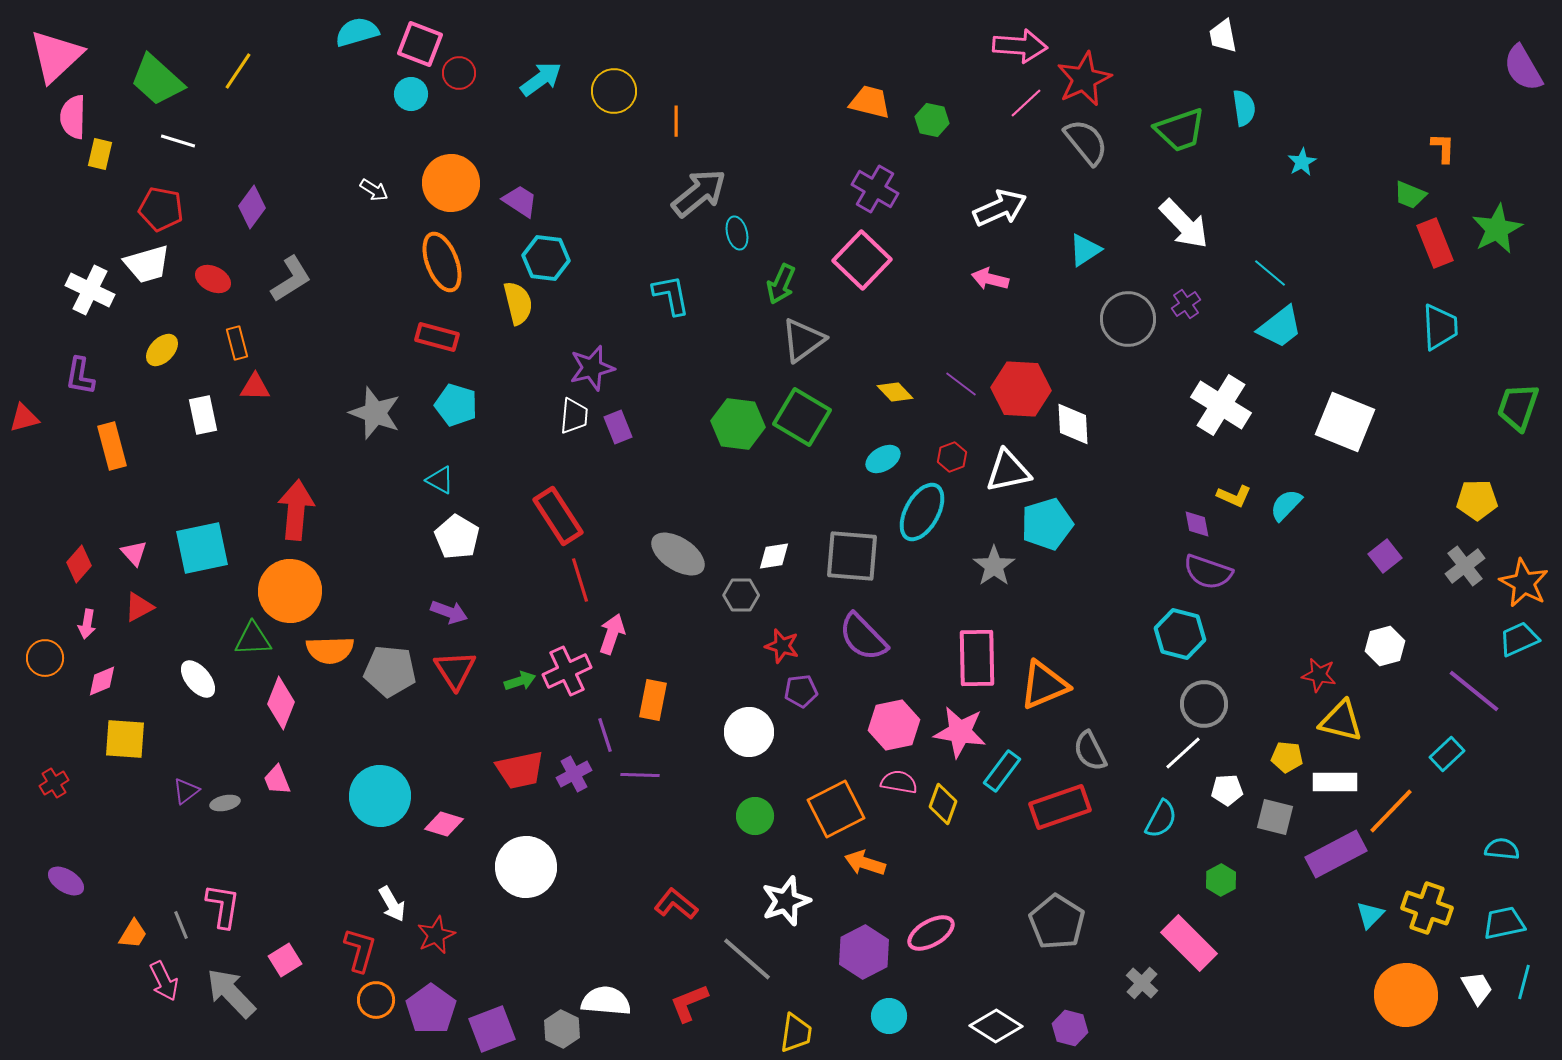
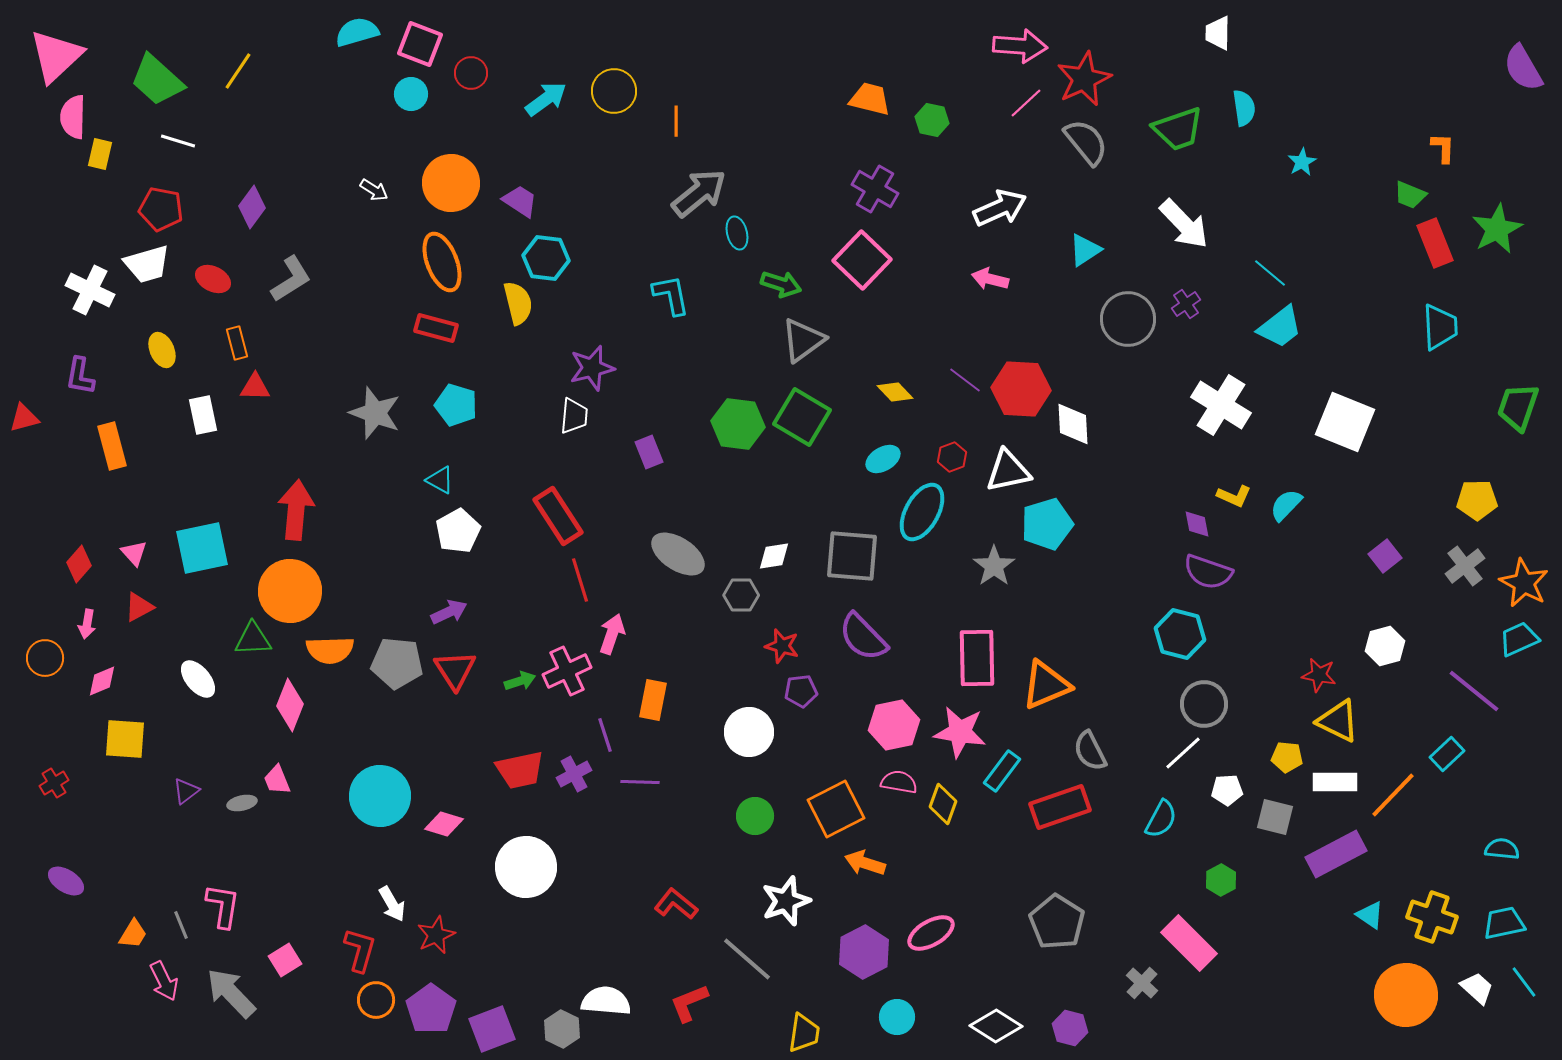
white trapezoid at (1223, 36): moved 5 px left, 3 px up; rotated 12 degrees clockwise
red circle at (459, 73): moved 12 px right
cyan arrow at (541, 79): moved 5 px right, 20 px down
orange trapezoid at (870, 102): moved 3 px up
green trapezoid at (1180, 130): moved 2 px left, 1 px up
green arrow at (781, 284): rotated 96 degrees counterclockwise
red rectangle at (437, 337): moved 1 px left, 9 px up
yellow ellipse at (162, 350): rotated 68 degrees counterclockwise
purple line at (961, 384): moved 4 px right, 4 px up
purple rectangle at (618, 427): moved 31 px right, 25 px down
white pentagon at (457, 537): moved 1 px right, 6 px up; rotated 12 degrees clockwise
purple arrow at (449, 612): rotated 45 degrees counterclockwise
gray pentagon at (390, 671): moved 7 px right, 8 px up
orange triangle at (1044, 685): moved 2 px right
pink diamond at (281, 703): moved 9 px right, 2 px down
yellow triangle at (1341, 721): moved 3 px left; rotated 12 degrees clockwise
purple line at (640, 775): moved 7 px down
gray ellipse at (225, 803): moved 17 px right
orange line at (1391, 811): moved 2 px right, 16 px up
yellow cross at (1427, 908): moved 5 px right, 9 px down
cyan triangle at (1370, 915): rotated 40 degrees counterclockwise
cyan line at (1524, 982): rotated 52 degrees counterclockwise
white trapezoid at (1477, 988): rotated 18 degrees counterclockwise
cyan circle at (889, 1016): moved 8 px right, 1 px down
yellow trapezoid at (796, 1033): moved 8 px right
